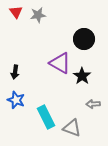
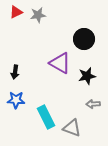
red triangle: rotated 40 degrees clockwise
black star: moved 5 px right; rotated 24 degrees clockwise
blue star: rotated 18 degrees counterclockwise
